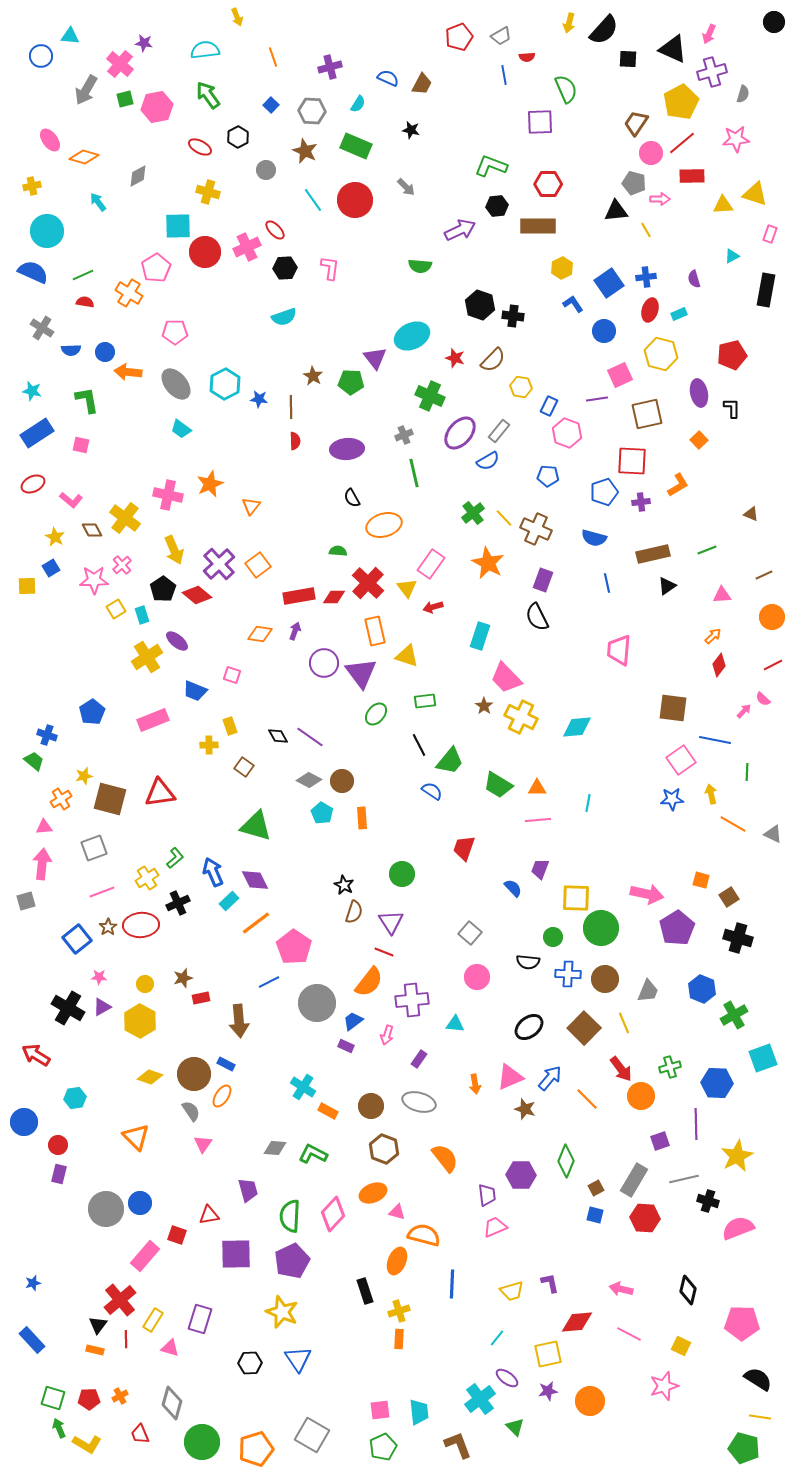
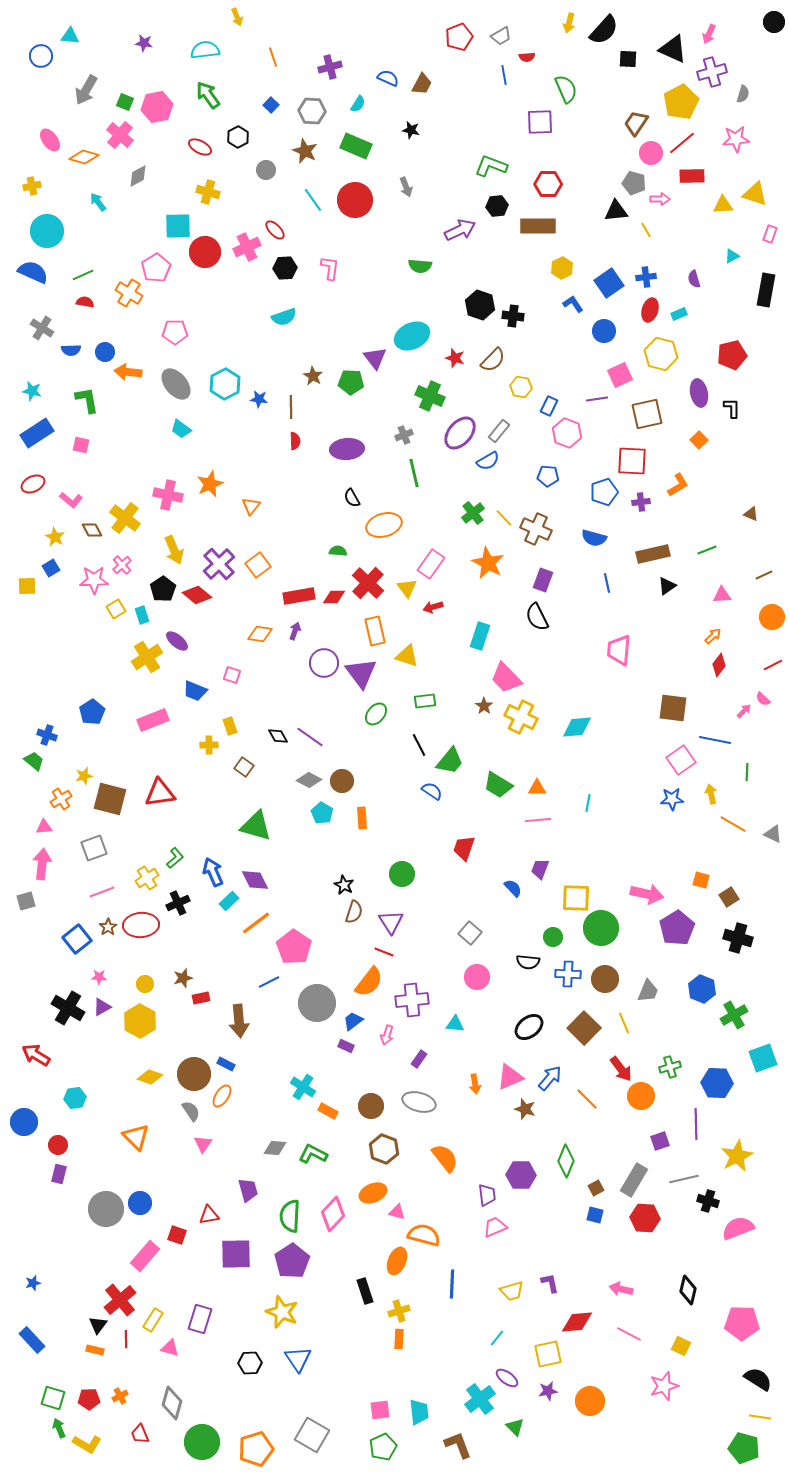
pink cross at (120, 64): moved 71 px down
green square at (125, 99): moved 3 px down; rotated 36 degrees clockwise
gray arrow at (406, 187): rotated 24 degrees clockwise
purple pentagon at (292, 1261): rotated 8 degrees counterclockwise
